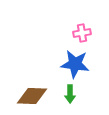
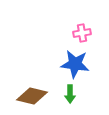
brown diamond: rotated 12 degrees clockwise
